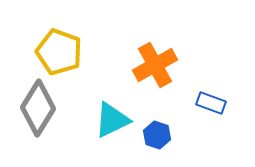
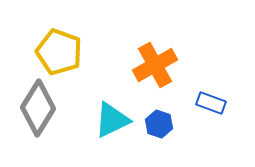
blue hexagon: moved 2 px right, 11 px up
